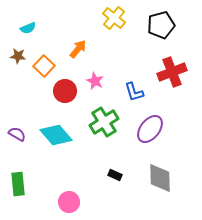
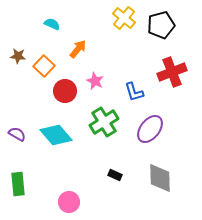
yellow cross: moved 10 px right
cyan semicircle: moved 24 px right, 4 px up; rotated 133 degrees counterclockwise
